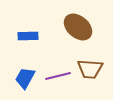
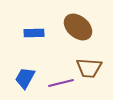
blue rectangle: moved 6 px right, 3 px up
brown trapezoid: moved 1 px left, 1 px up
purple line: moved 3 px right, 7 px down
